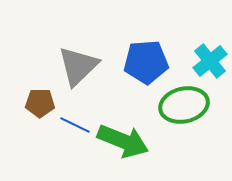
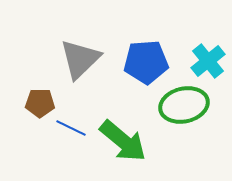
cyan cross: moved 2 px left
gray triangle: moved 2 px right, 7 px up
blue line: moved 4 px left, 3 px down
green arrow: rotated 18 degrees clockwise
